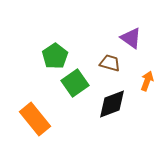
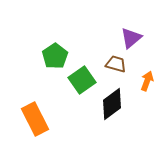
purple triangle: rotated 45 degrees clockwise
brown trapezoid: moved 6 px right, 1 px down
green square: moved 7 px right, 3 px up
black diamond: rotated 16 degrees counterclockwise
orange rectangle: rotated 12 degrees clockwise
